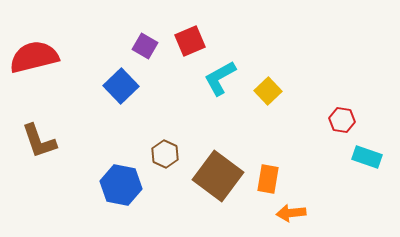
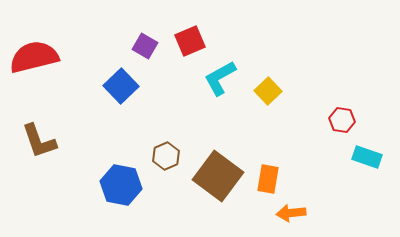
brown hexagon: moved 1 px right, 2 px down; rotated 12 degrees clockwise
